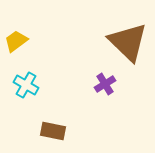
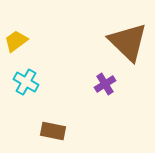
cyan cross: moved 3 px up
